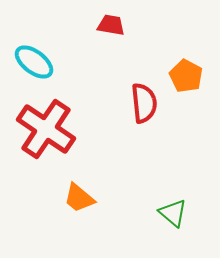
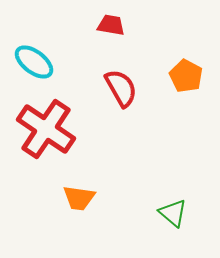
red semicircle: moved 23 px left, 15 px up; rotated 24 degrees counterclockwise
orange trapezoid: rotated 32 degrees counterclockwise
